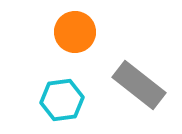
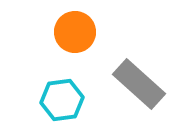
gray rectangle: moved 1 px up; rotated 4 degrees clockwise
